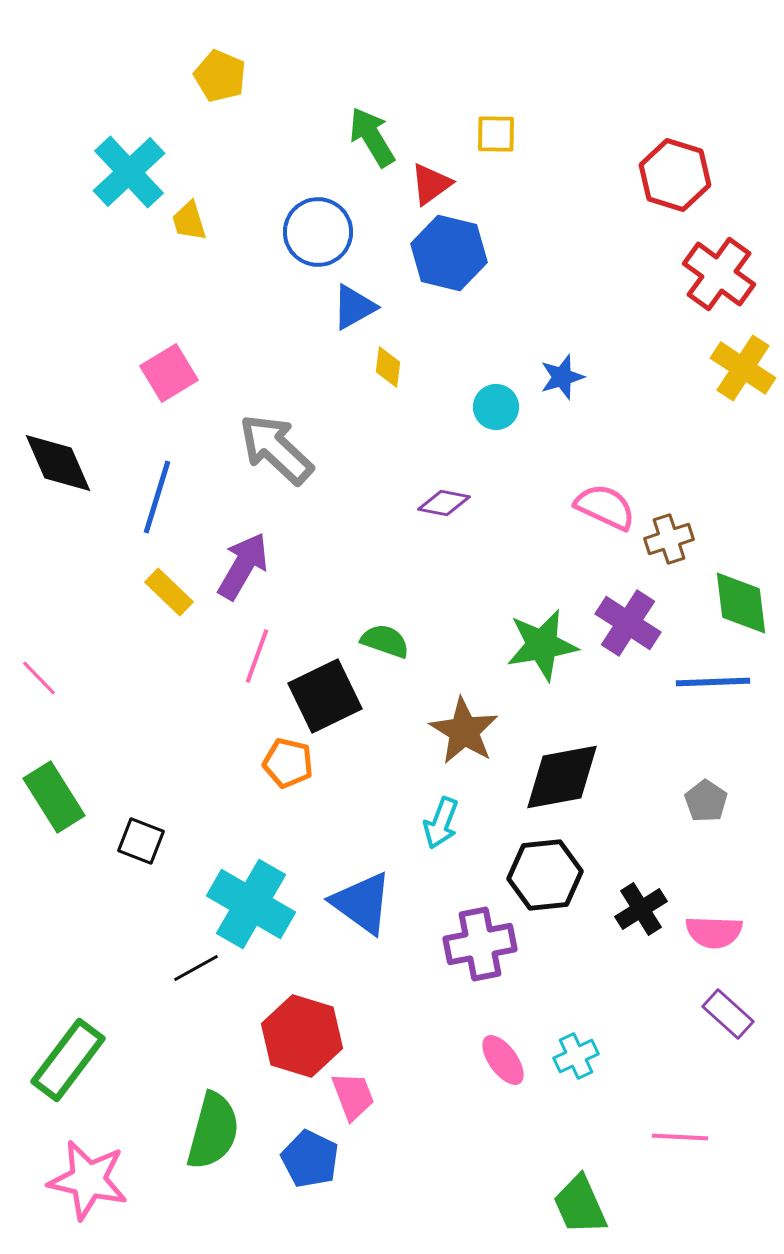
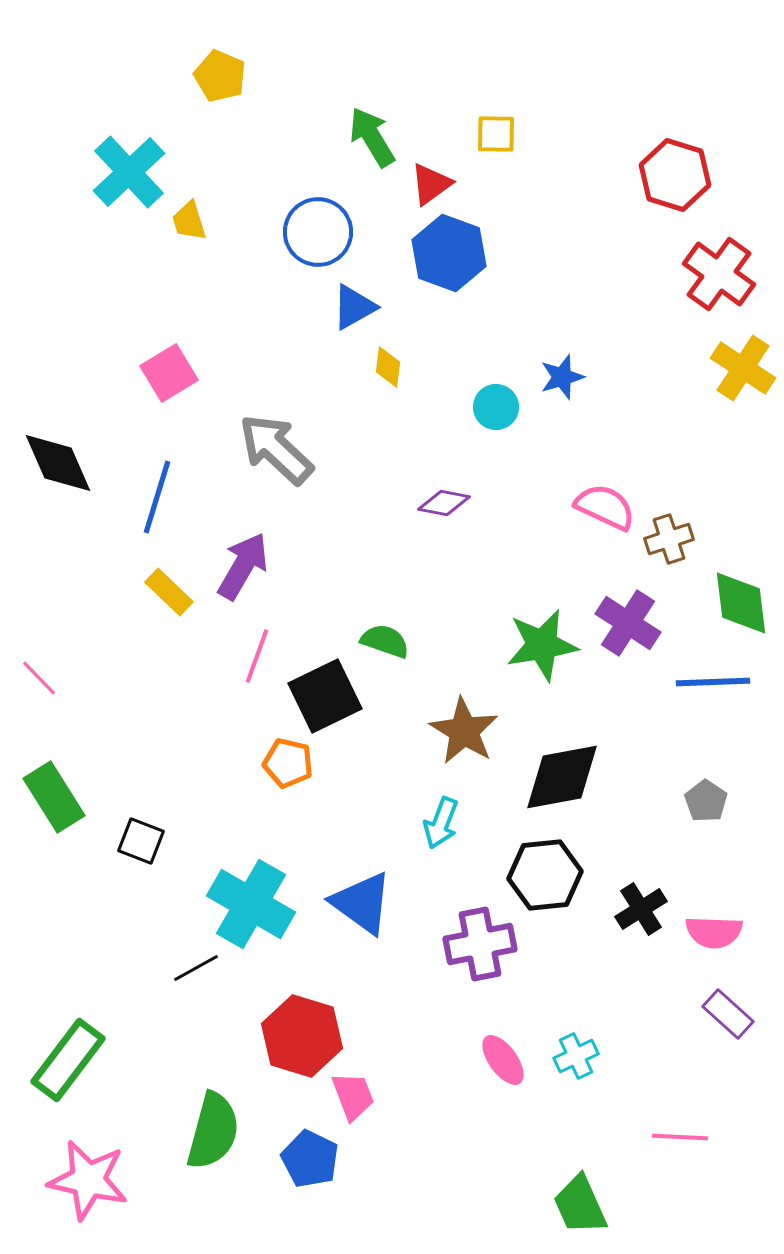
blue hexagon at (449, 253): rotated 6 degrees clockwise
